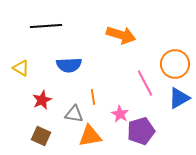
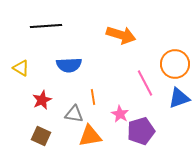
blue triangle: rotated 10 degrees clockwise
